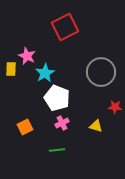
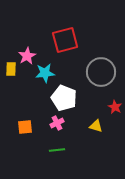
red square: moved 13 px down; rotated 12 degrees clockwise
pink star: rotated 18 degrees clockwise
cyan star: rotated 24 degrees clockwise
white pentagon: moved 7 px right
red star: rotated 24 degrees clockwise
pink cross: moved 5 px left
orange square: rotated 21 degrees clockwise
